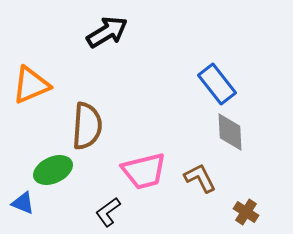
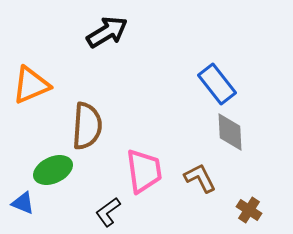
pink trapezoid: rotated 84 degrees counterclockwise
brown cross: moved 3 px right, 2 px up
